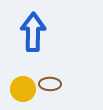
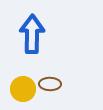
blue arrow: moved 1 px left, 2 px down
